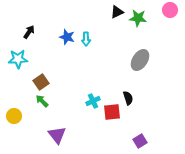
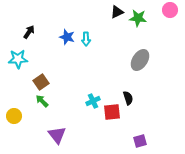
purple square: rotated 16 degrees clockwise
